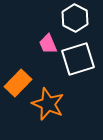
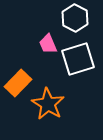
orange star: rotated 8 degrees clockwise
